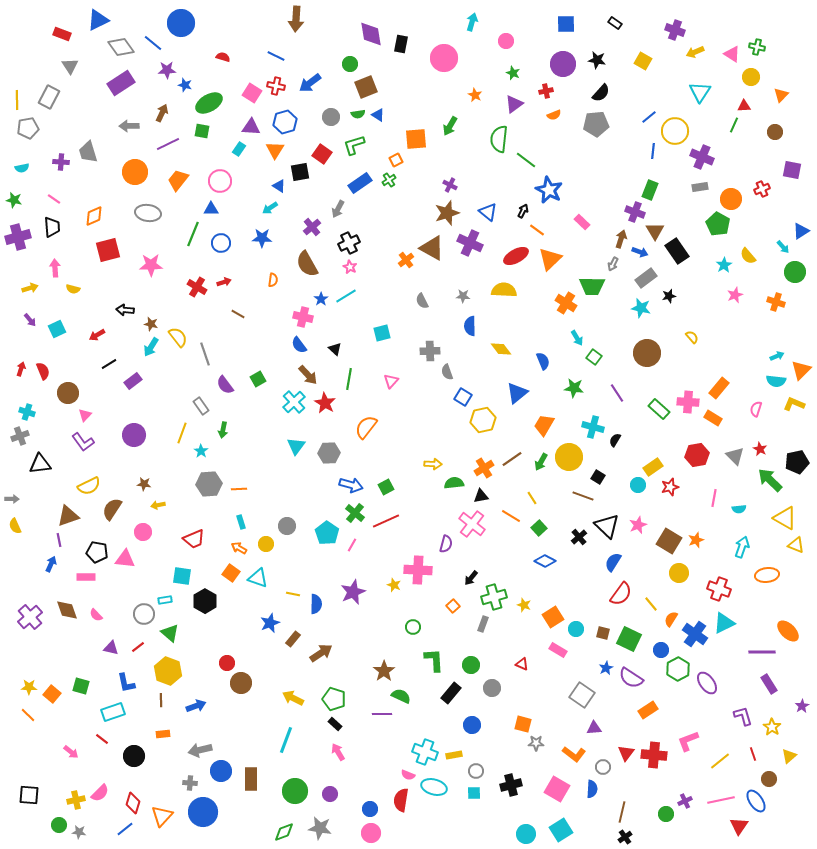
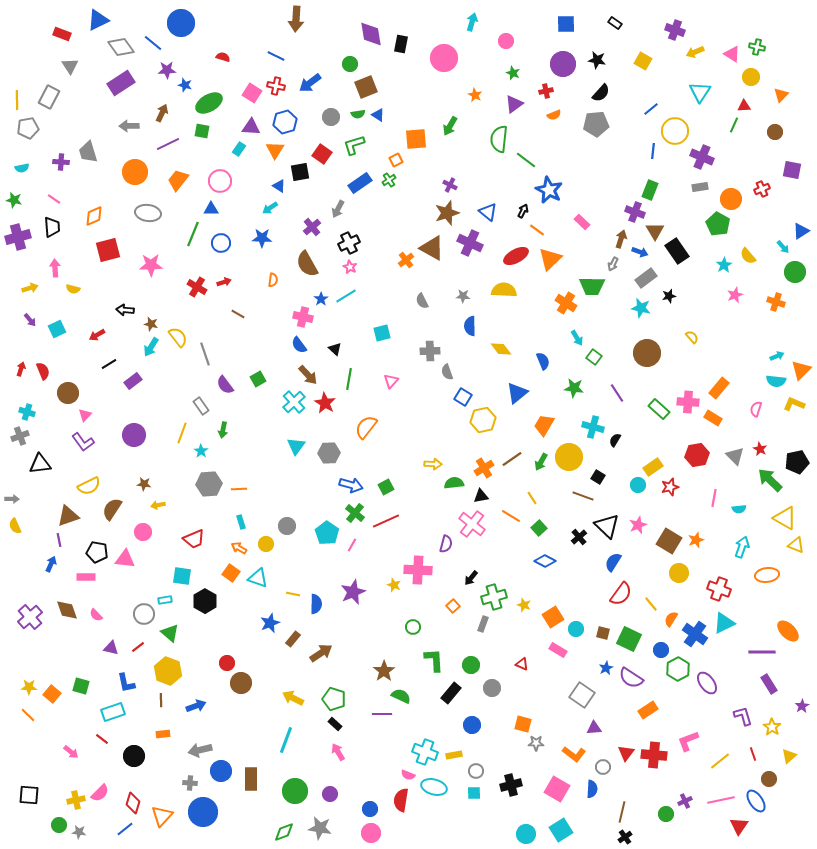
blue line at (649, 117): moved 2 px right, 8 px up
